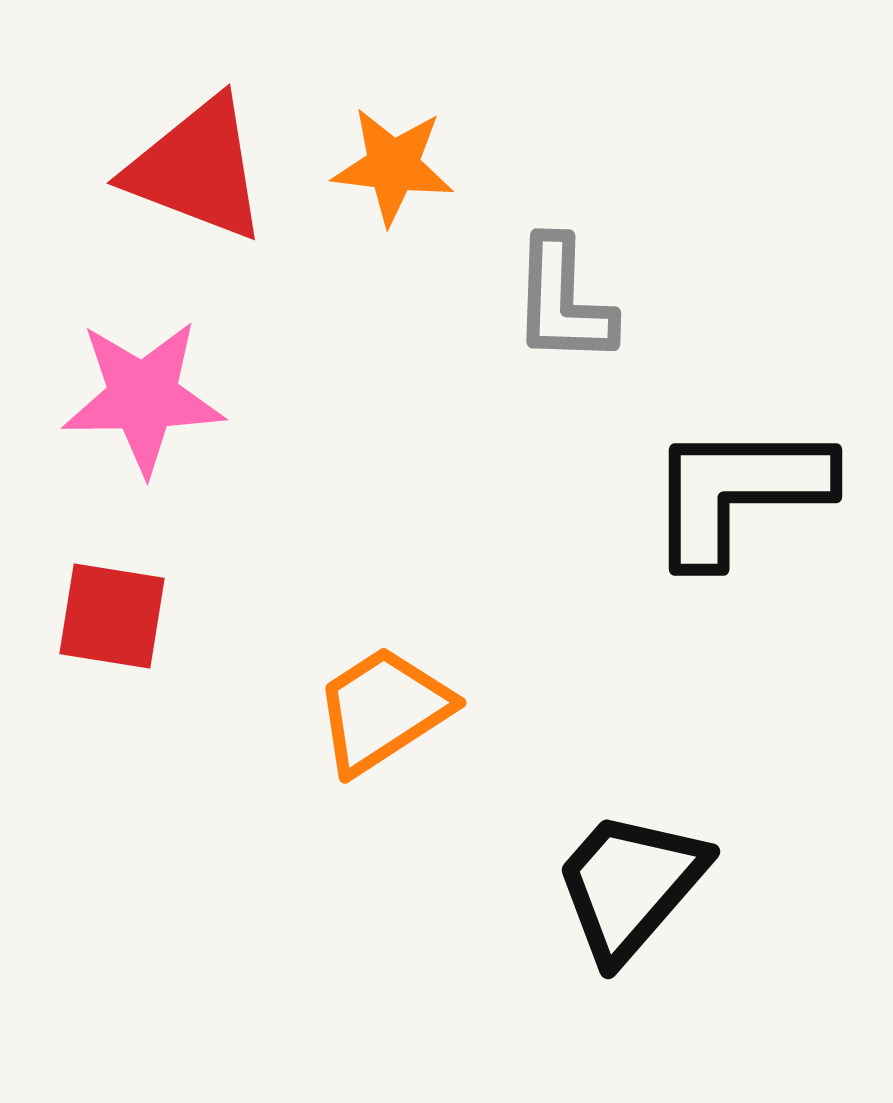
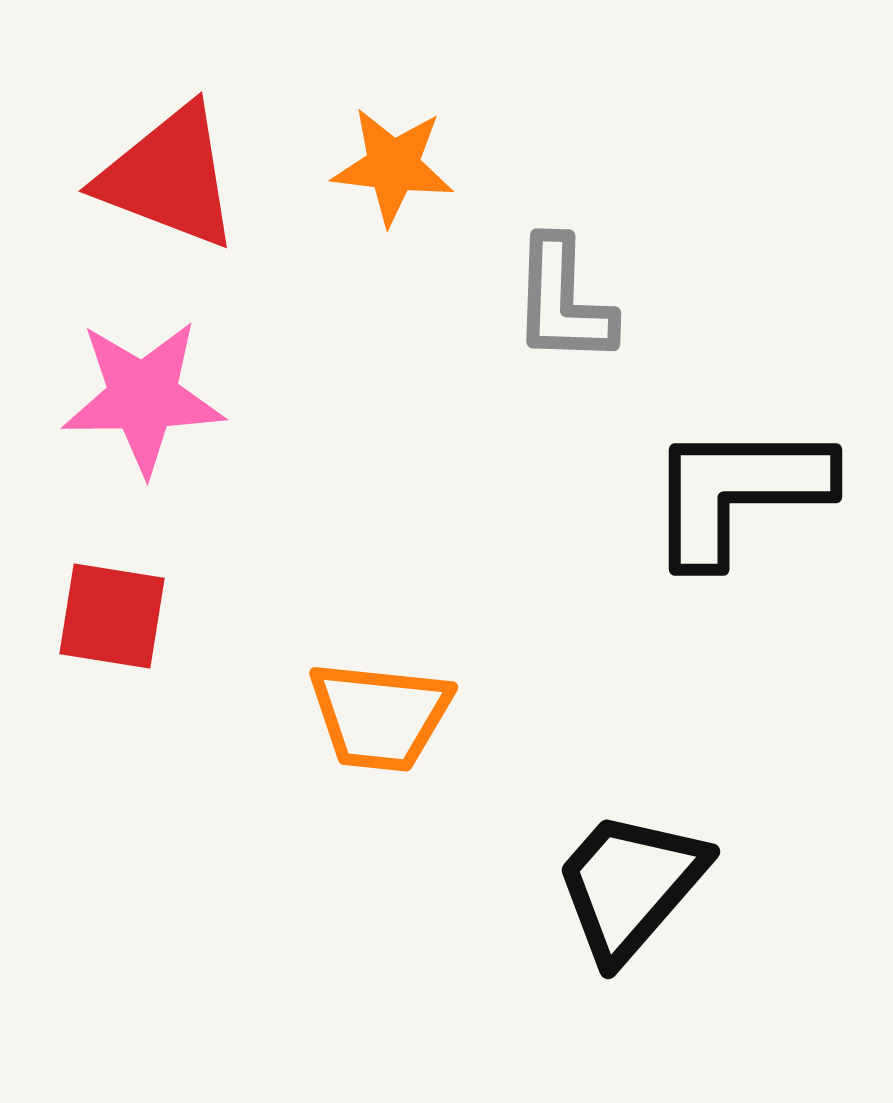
red triangle: moved 28 px left, 8 px down
orange trapezoid: moved 3 px left, 6 px down; rotated 141 degrees counterclockwise
